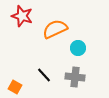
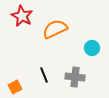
red star: rotated 10 degrees clockwise
cyan circle: moved 14 px right
black line: rotated 21 degrees clockwise
orange square: rotated 32 degrees clockwise
